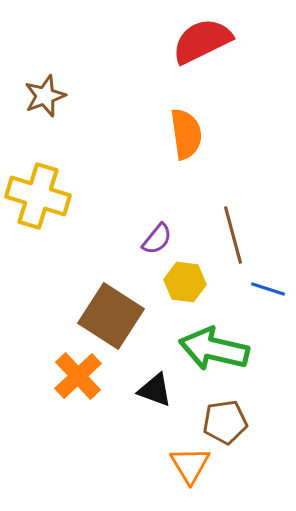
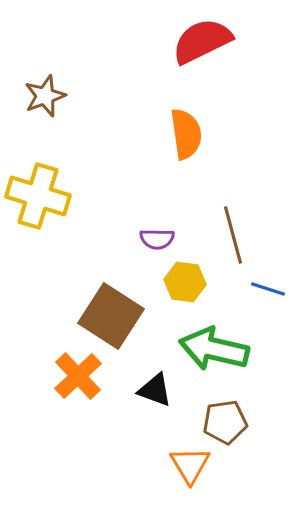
purple semicircle: rotated 52 degrees clockwise
